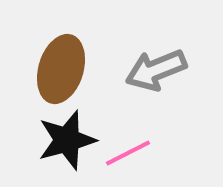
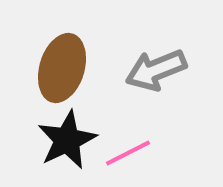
brown ellipse: moved 1 px right, 1 px up
black star: rotated 10 degrees counterclockwise
